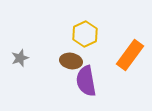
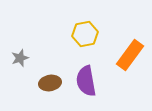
yellow hexagon: rotated 15 degrees clockwise
brown ellipse: moved 21 px left, 22 px down; rotated 20 degrees counterclockwise
